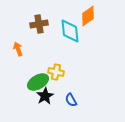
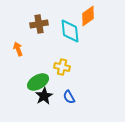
yellow cross: moved 6 px right, 5 px up
black star: moved 1 px left
blue semicircle: moved 2 px left, 3 px up
